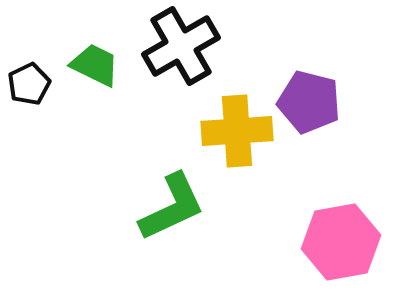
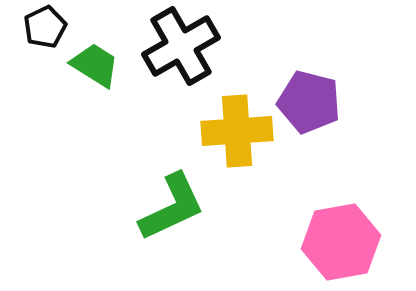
green trapezoid: rotated 6 degrees clockwise
black pentagon: moved 16 px right, 57 px up
